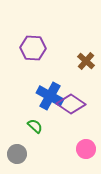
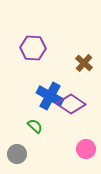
brown cross: moved 2 px left, 2 px down
